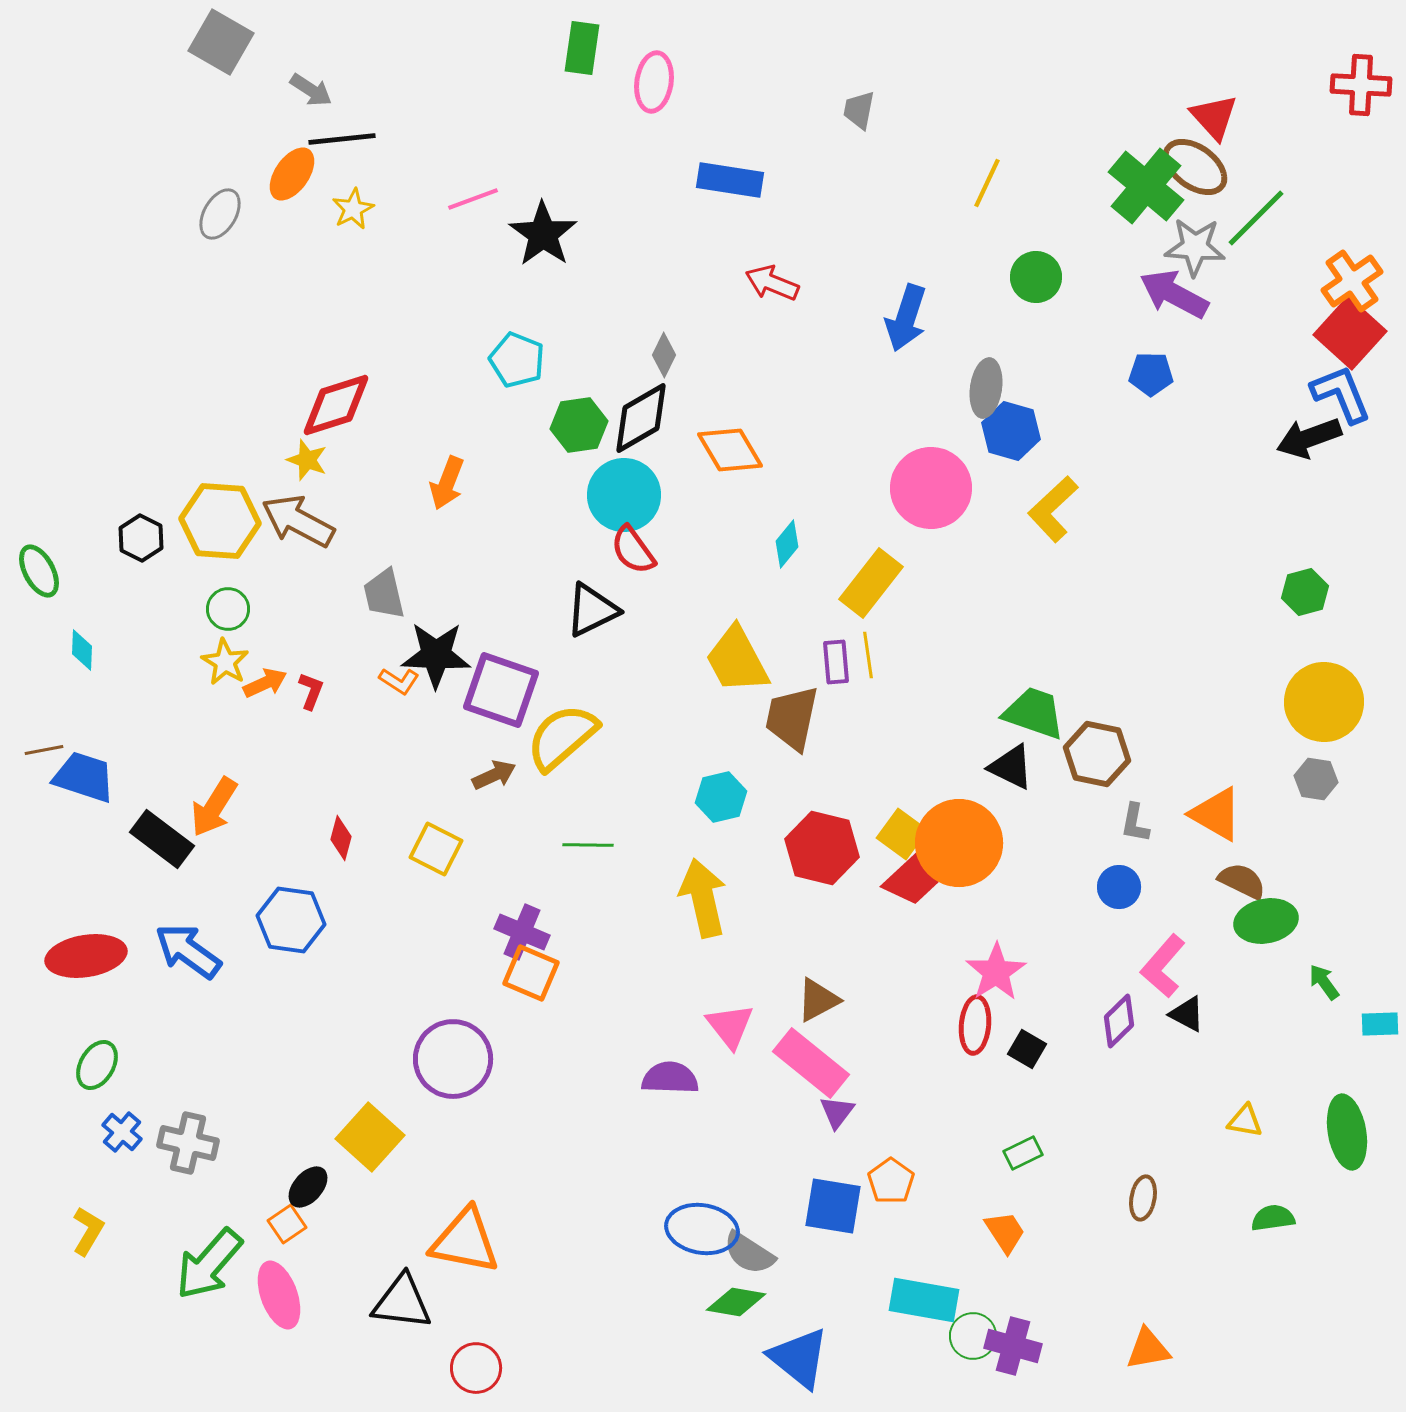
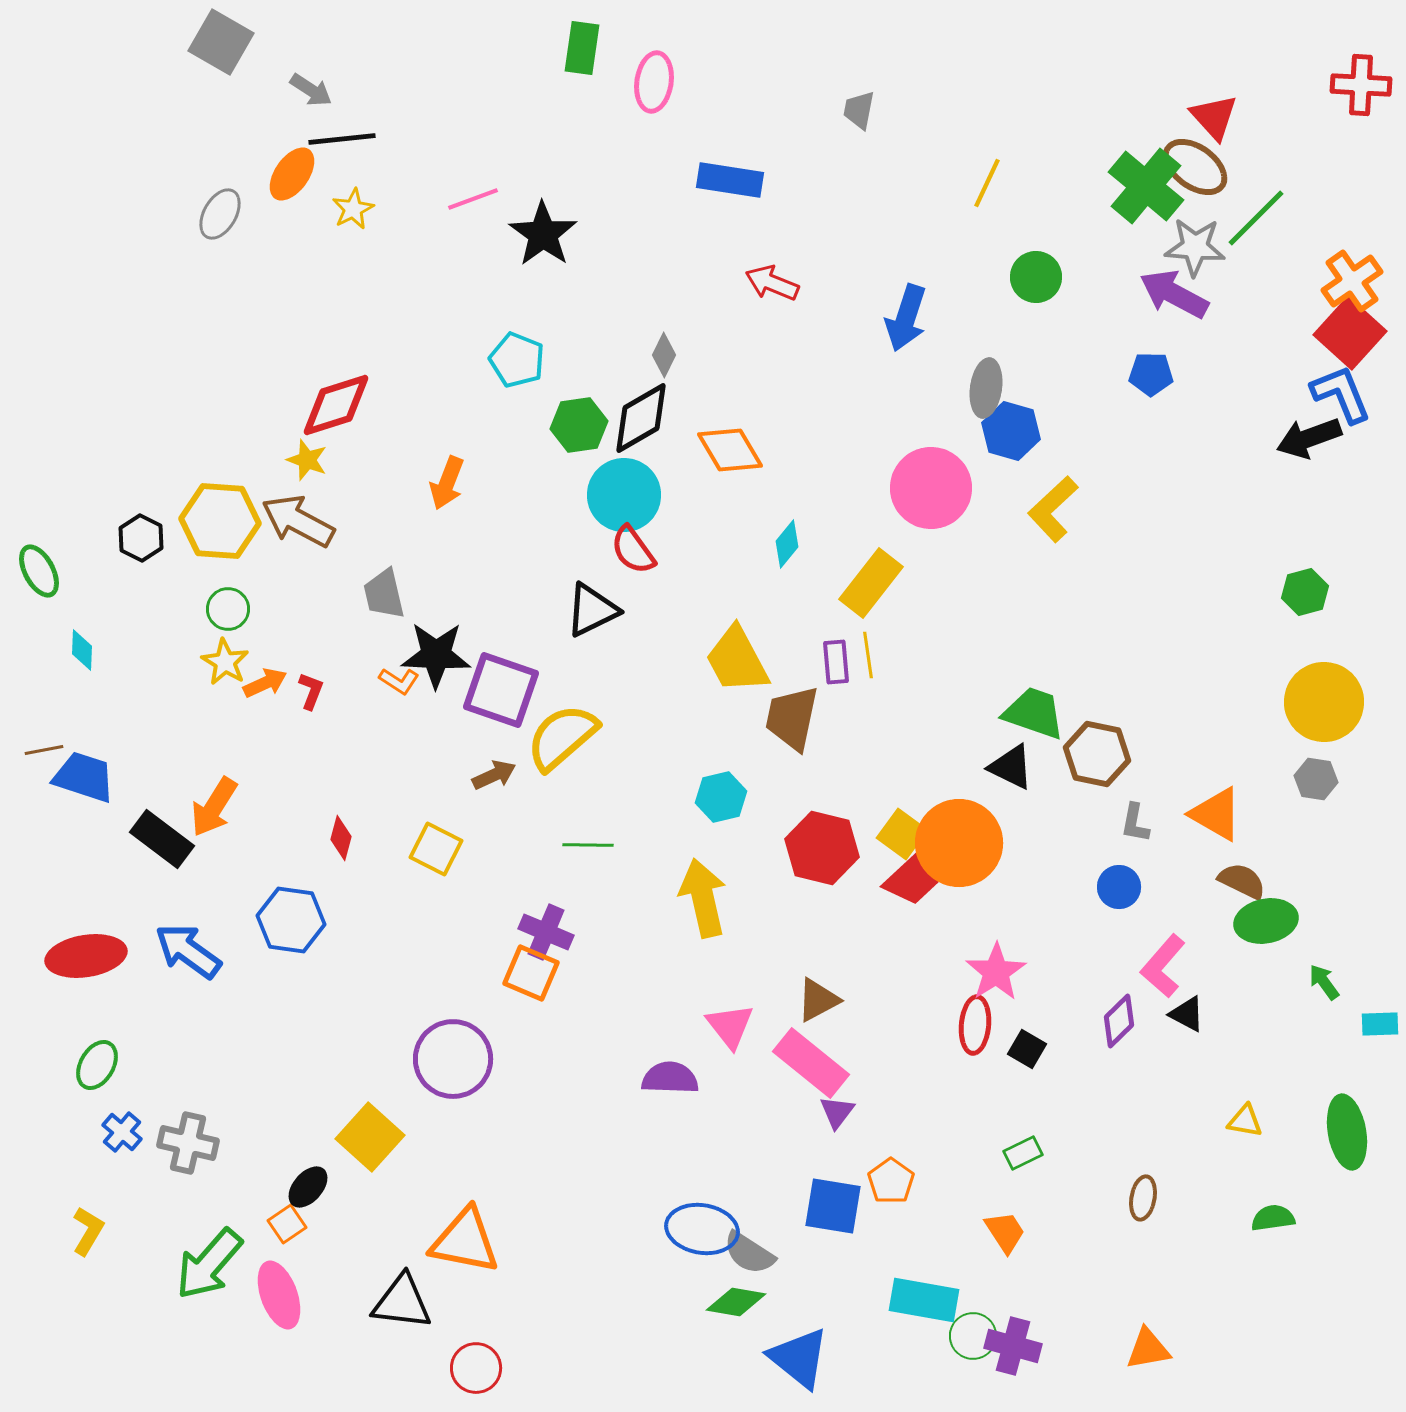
purple cross at (522, 932): moved 24 px right
